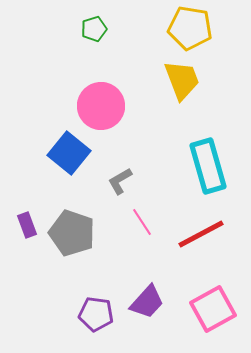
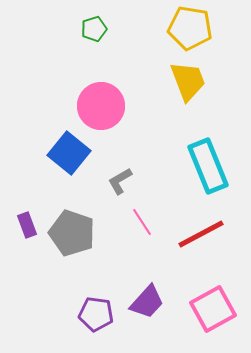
yellow trapezoid: moved 6 px right, 1 px down
cyan rectangle: rotated 6 degrees counterclockwise
